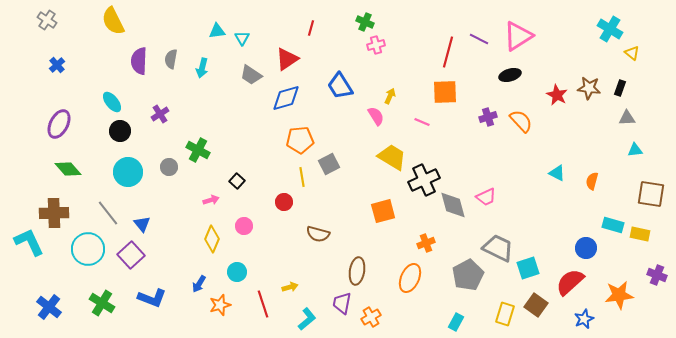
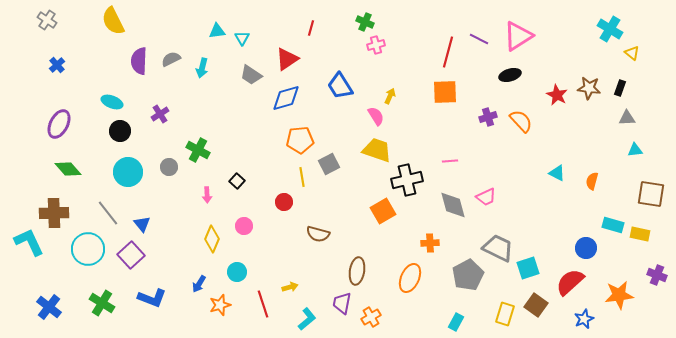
gray semicircle at (171, 59): rotated 54 degrees clockwise
cyan ellipse at (112, 102): rotated 30 degrees counterclockwise
pink line at (422, 122): moved 28 px right, 39 px down; rotated 28 degrees counterclockwise
yellow trapezoid at (392, 157): moved 15 px left, 7 px up; rotated 12 degrees counterclockwise
black cross at (424, 180): moved 17 px left; rotated 12 degrees clockwise
pink arrow at (211, 200): moved 4 px left, 5 px up; rotated 105 degrees clockwise
orange square at (383, 211): rotated 15 degrees counterclockwise
orange cross at (426, 243): moved 4 px right; rotated 18 degrees clockwise
